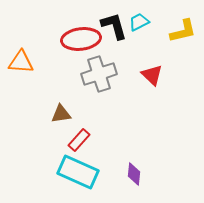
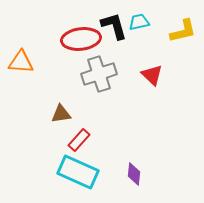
cyan trapezoid: rotated 15 degrees clockwise
